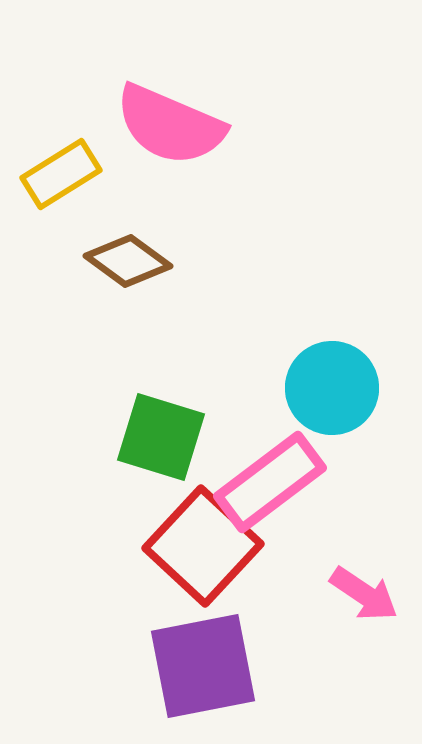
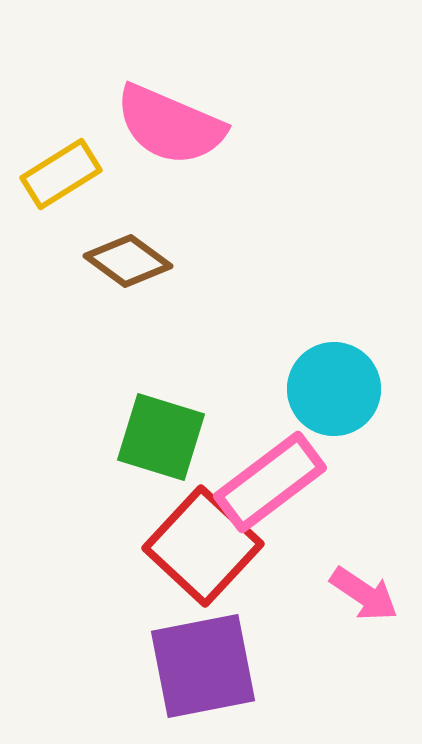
cyan circle: moved 2 px right, 1 px down
